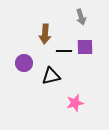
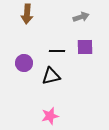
gray arrow: rotated 91 degrees counterclockwise
brown arrow: moved 18 px left, 20 px up
black line: moved 7 px left
pink star: moved 25 px left, 13 px down
